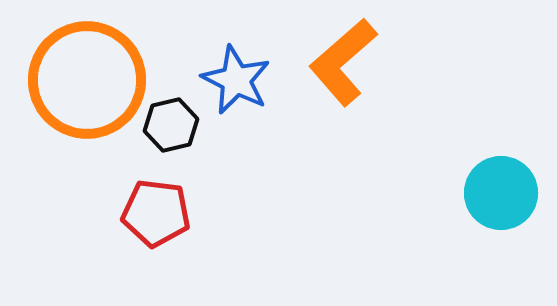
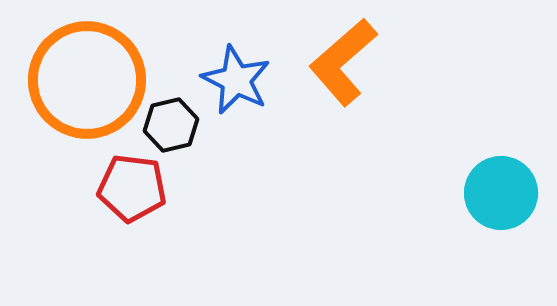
red pentagon: moved 24 px left, 25 px up
